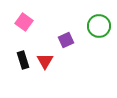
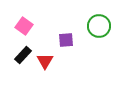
pink square: moved 4 px down
purple square: rotated 21 degrees clockwise
black rectangle: moved 5 px up; rotated 60 degrees clockwise
